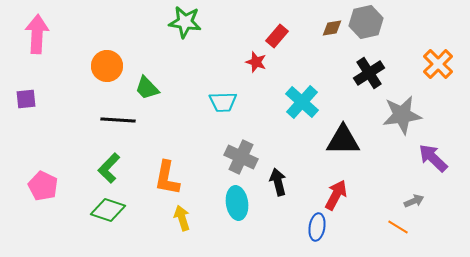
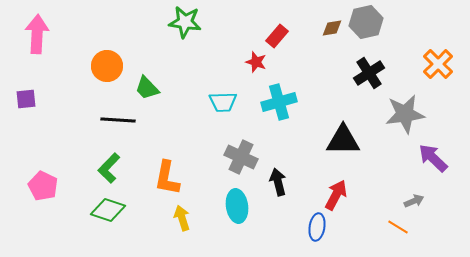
cyan cross: moved 23 px left; rotated 32 degrees clockwise
gray star: moved 3 px right, 1 px up
cyan ellipse: moved 3 px down
